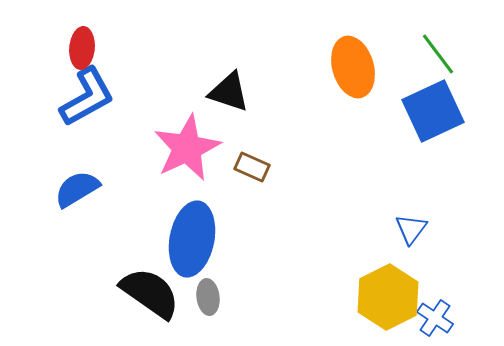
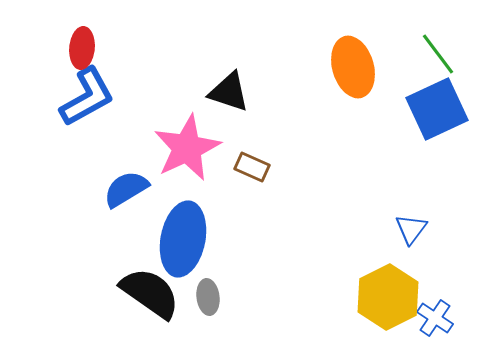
blue square: moved 4 px right, 2 px up
blue semicircle: moved 49 px right
blue ellipse: moved 9 px left
